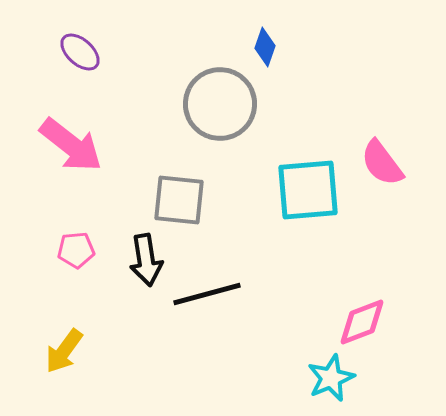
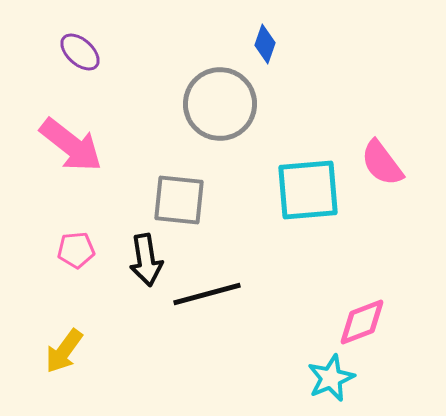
blue diamond: moved 3 px up
